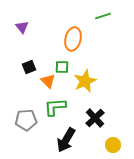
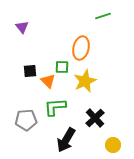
orange ellipse: moved 8 px right, 9 px down
black square: moved 1 px right, 4 px down; rotated 16 degrees clockwise
